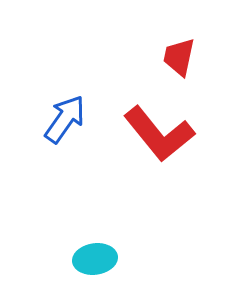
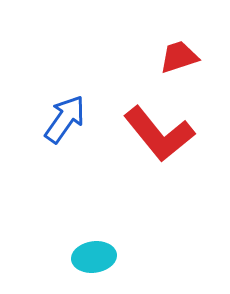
red trapezoid: rotated 60 degrees clockwise
cyan ellipse: moved 1 px left, 2 px up
